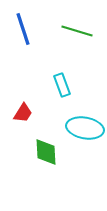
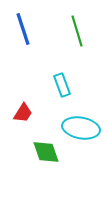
green line: rotated 56 degrees clockwise
cyan ellipse: moved 4 px left
green diamond: rotated 16 degrees counterclockwise
